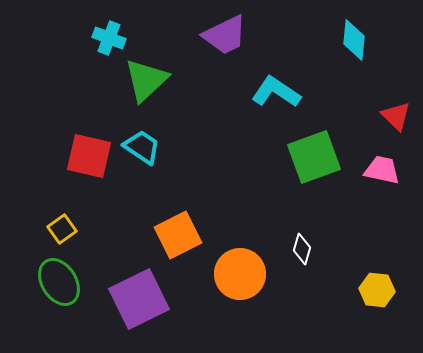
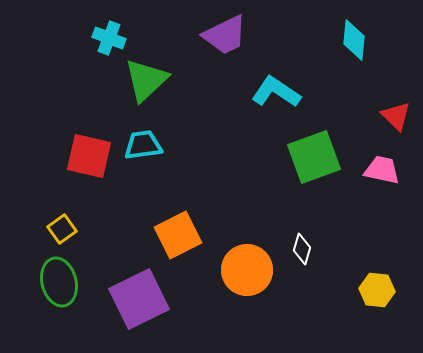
cyan trapezoid: moved 1 px right, 2 px up; rotated 42 degrees counterclockwise
orange circle: moved 7 px right, 4 px up
green ellipse: rotated 18 degrees clockwise
